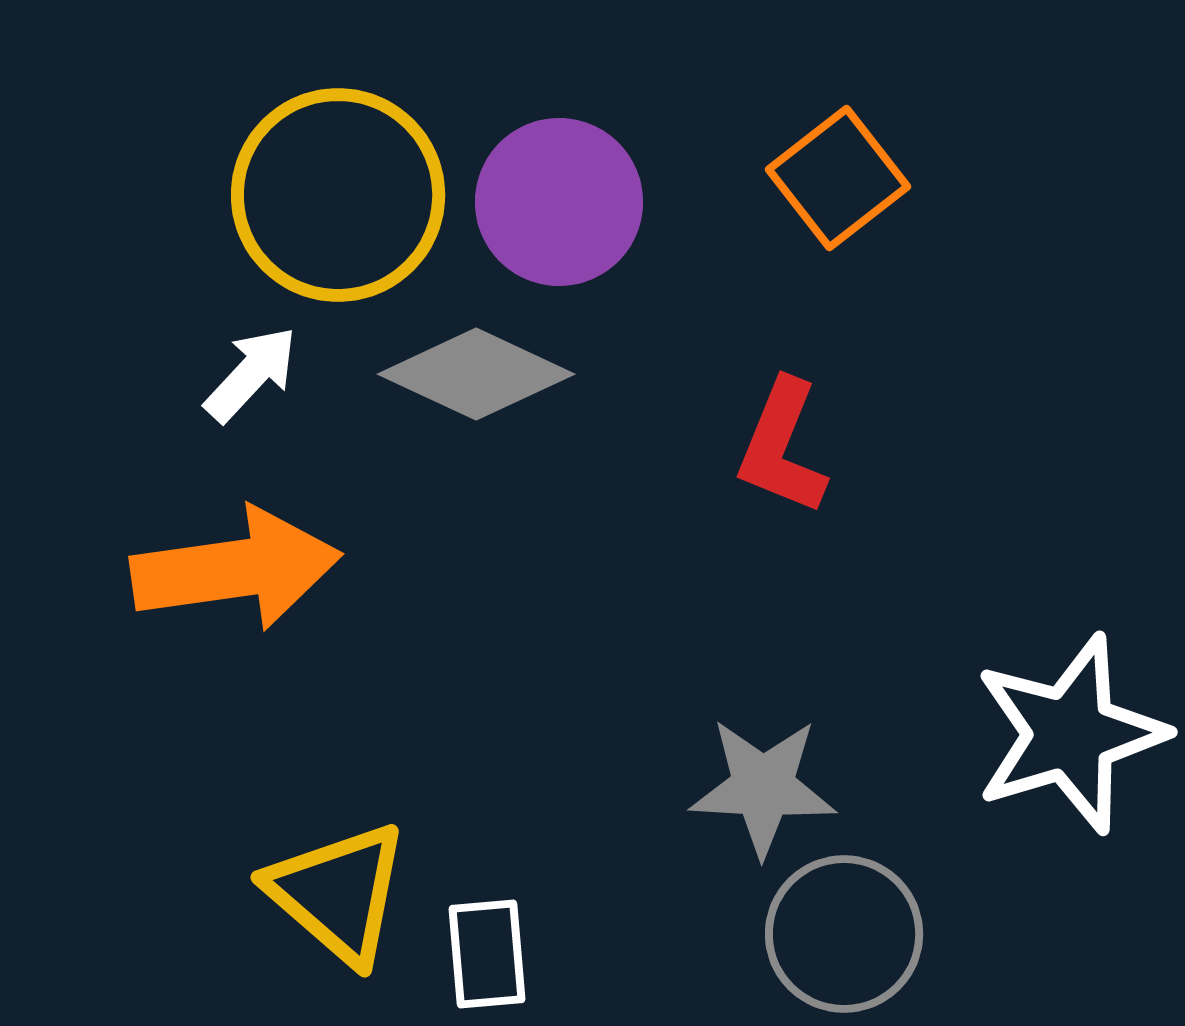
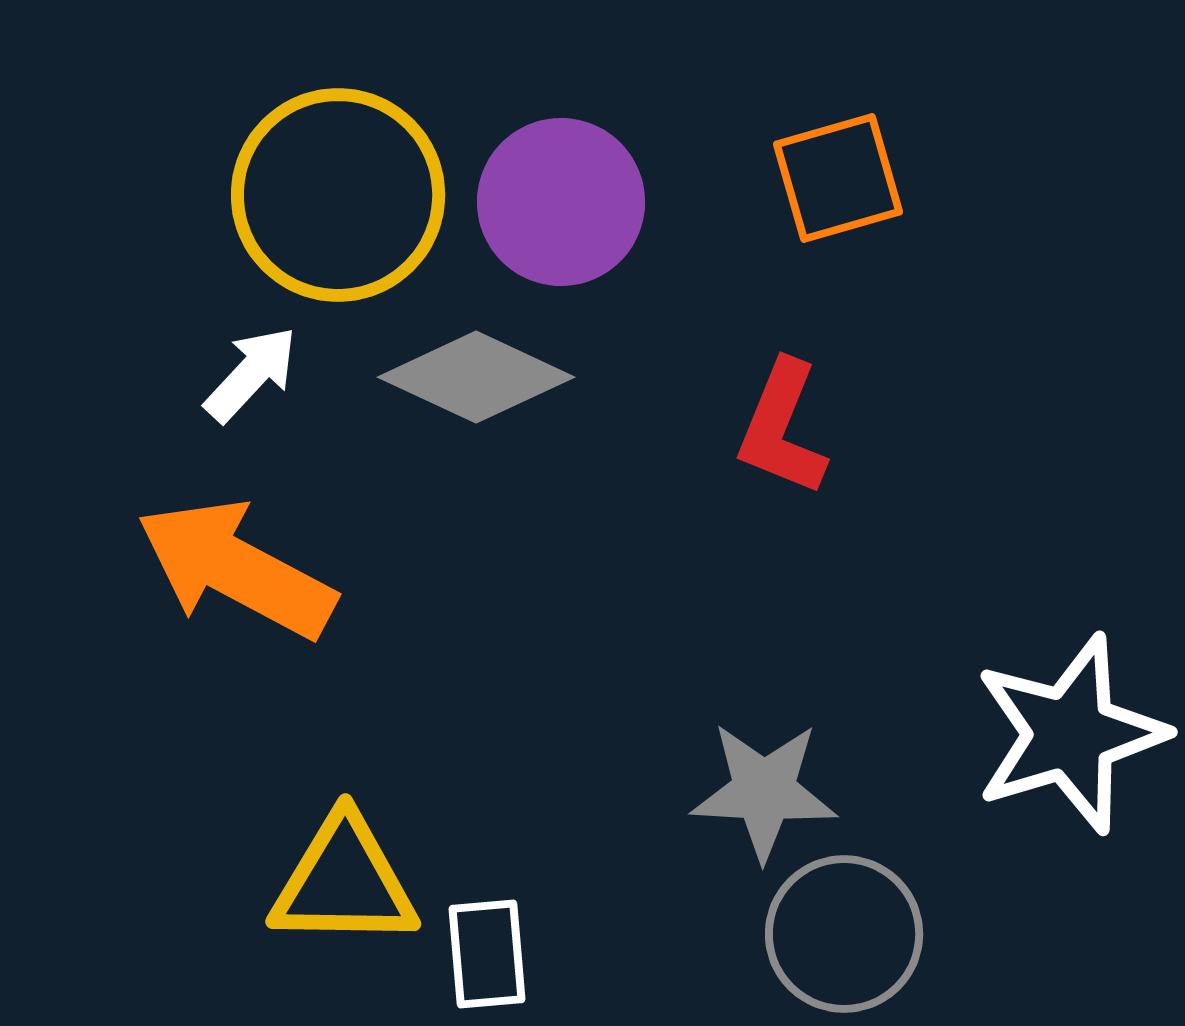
orange square: rotated 22 degrees clockwise
purple circle: moved 2 px right
gray diamond: moved 3 px down
red L-shape: moved 19 px up
orange arrow: rotated 144 degrees counterclockwise
gray star: moved 1 px right, 4 px down
yellow triangle: moved 6 px right, 11 px up; rotated 40 degrees counterclockwise
